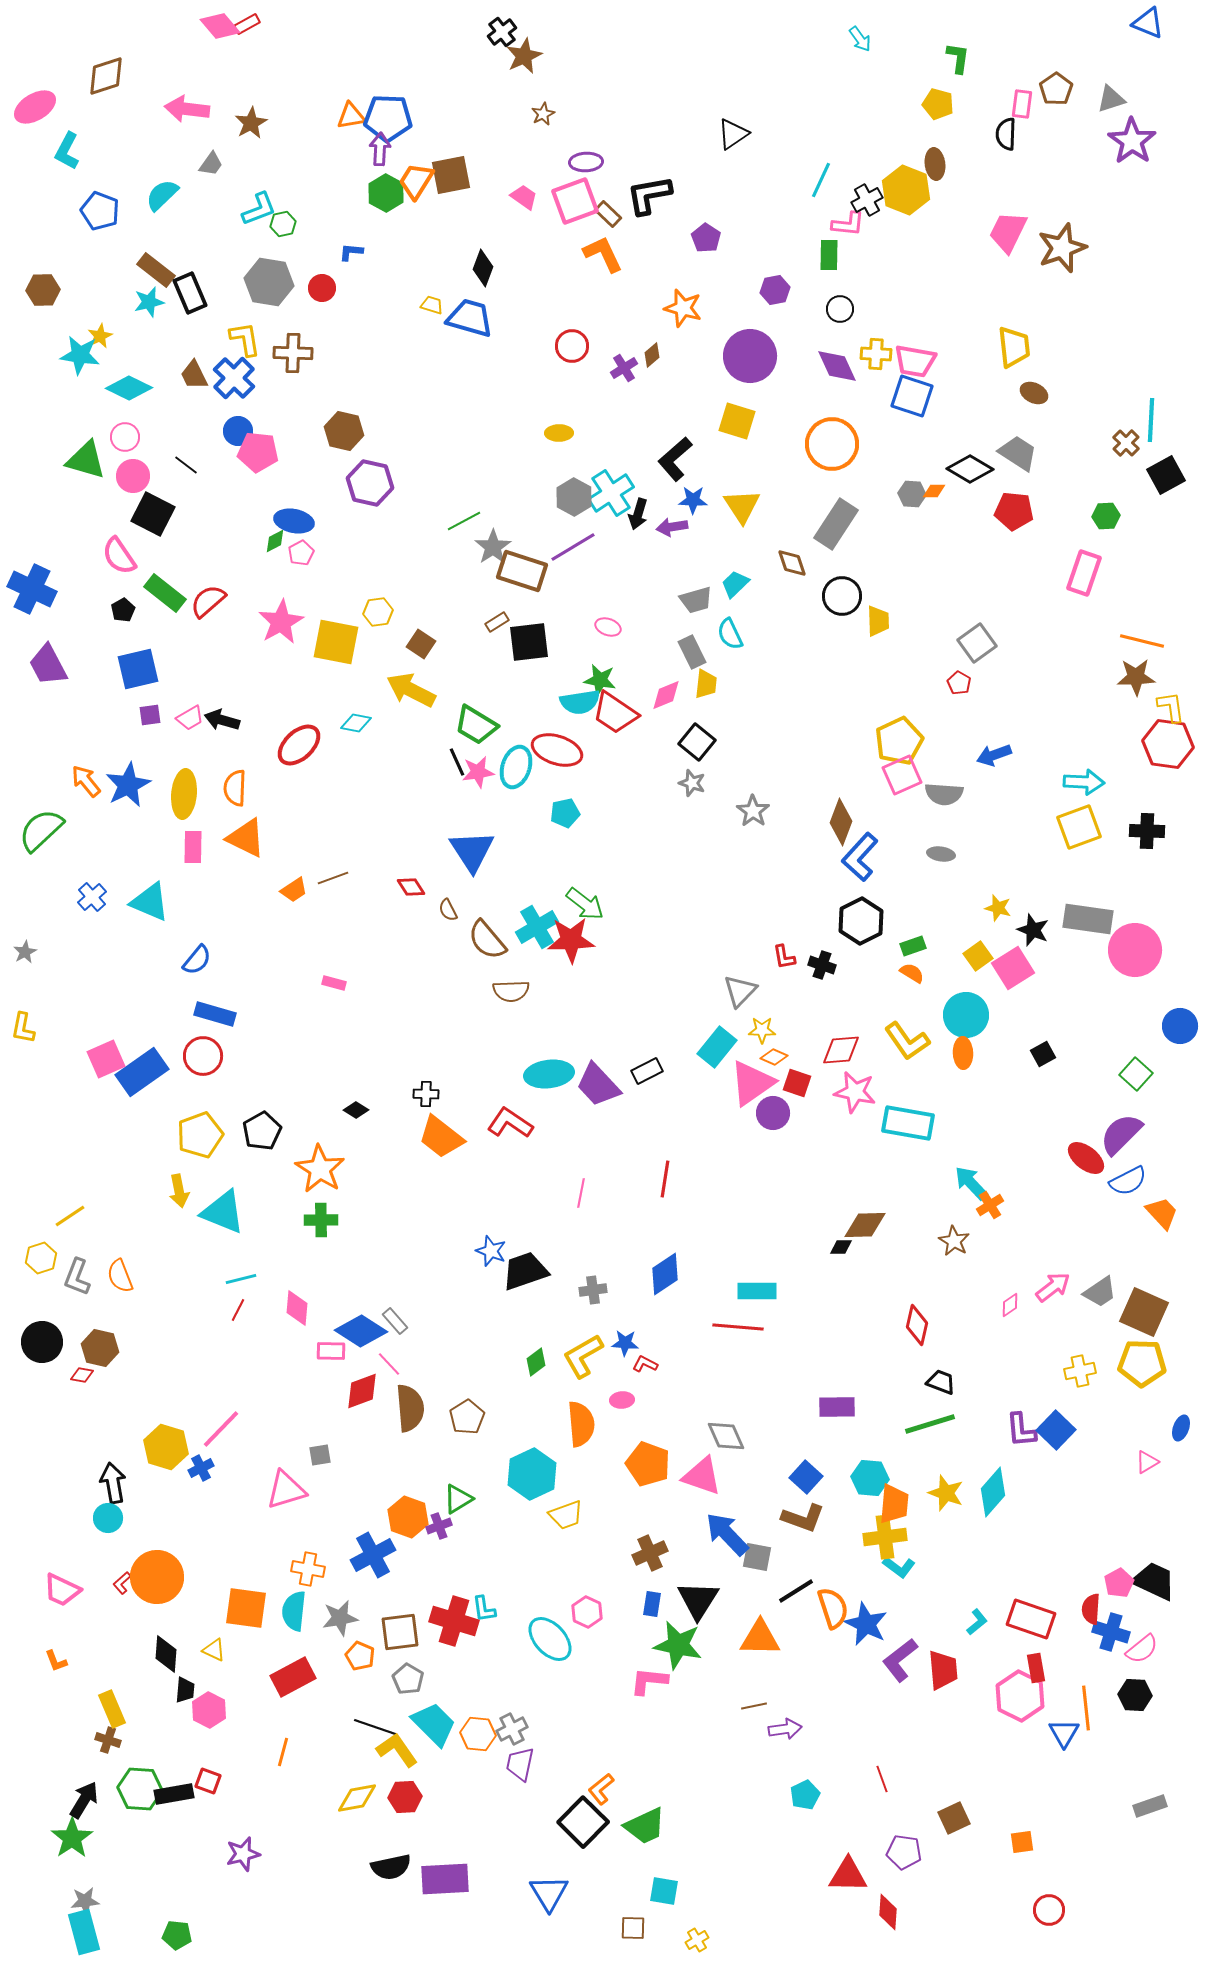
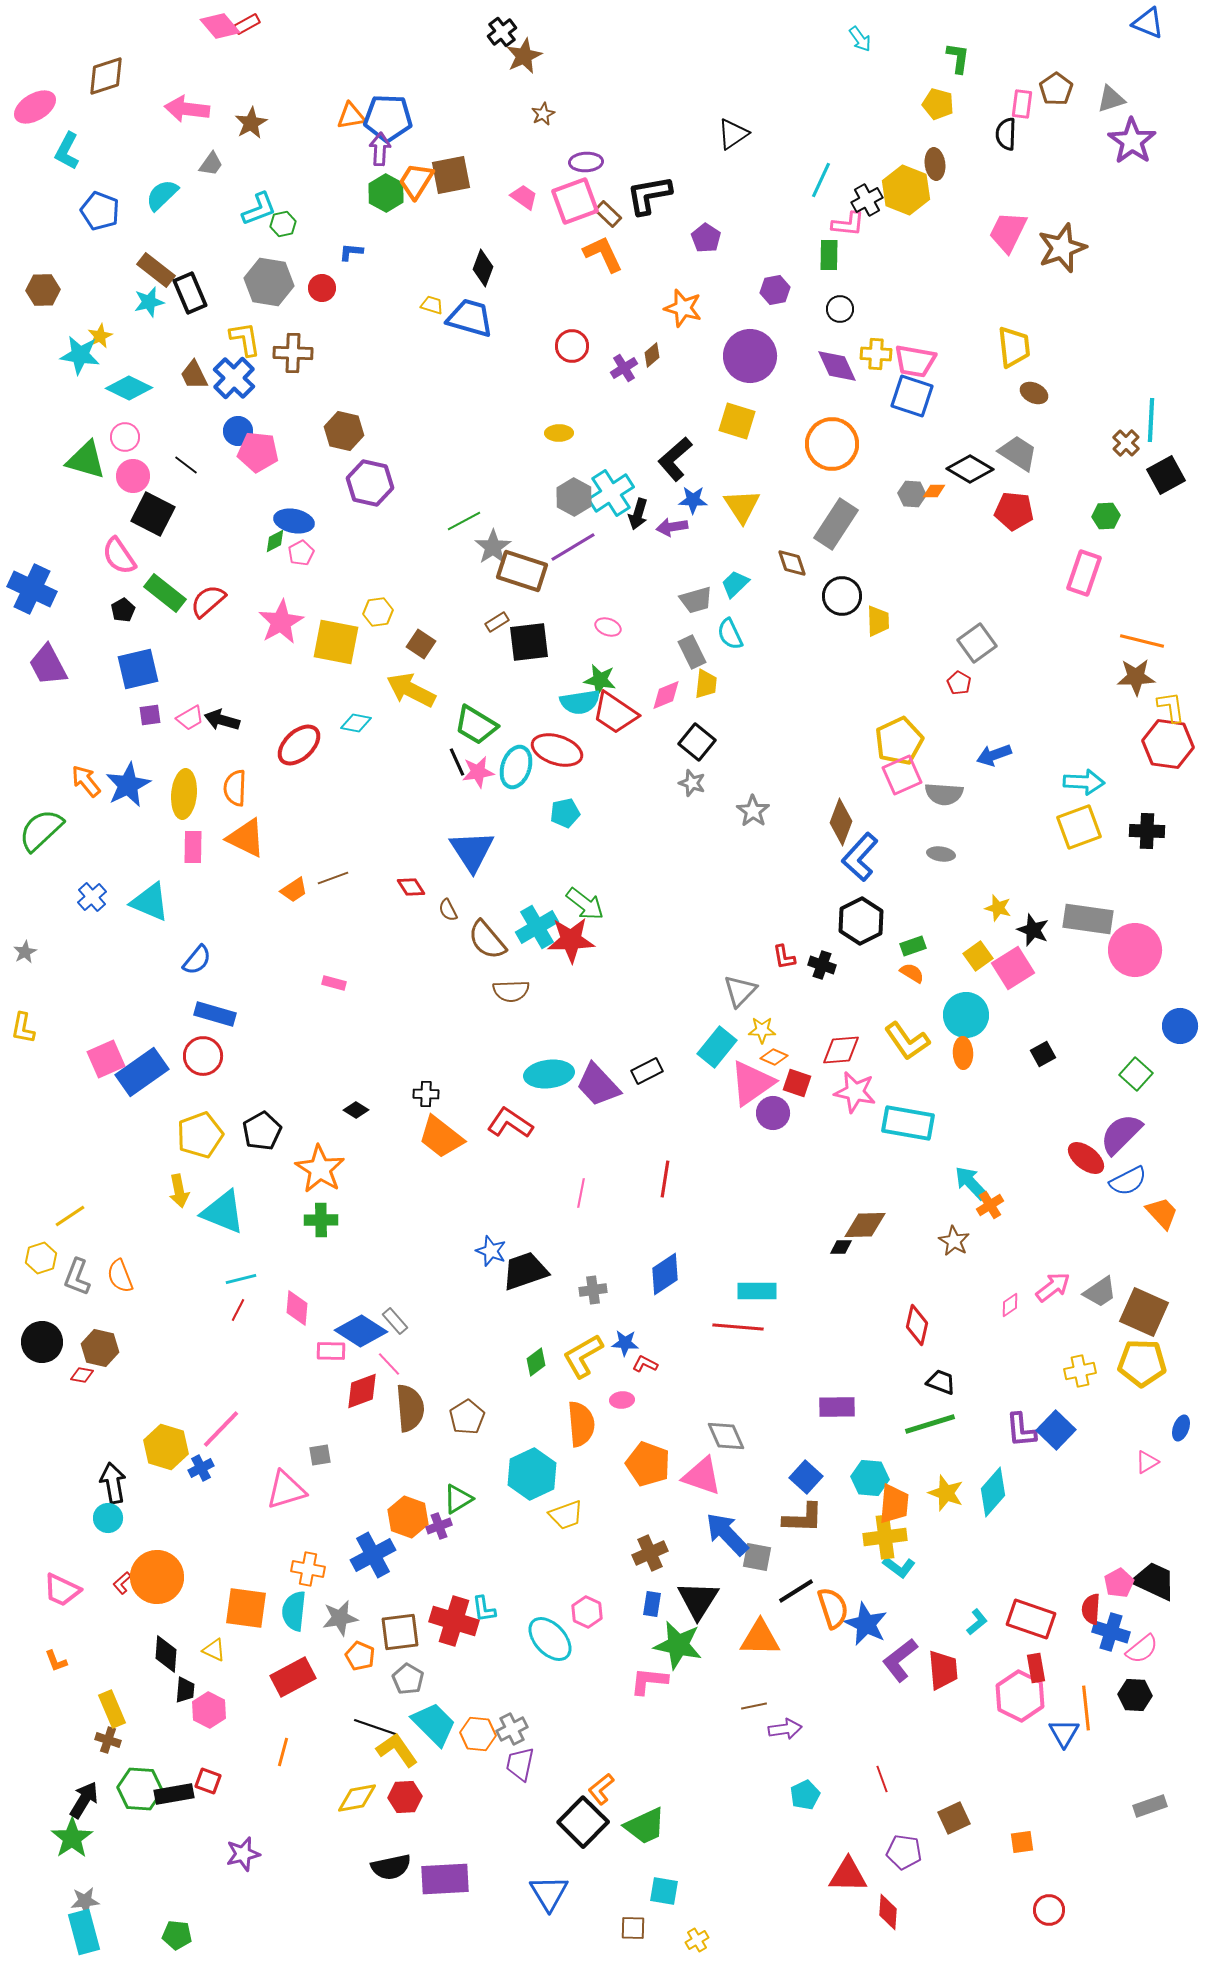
brown L-shape at (803, 1518): rotated 18 degrees counterclockwise
